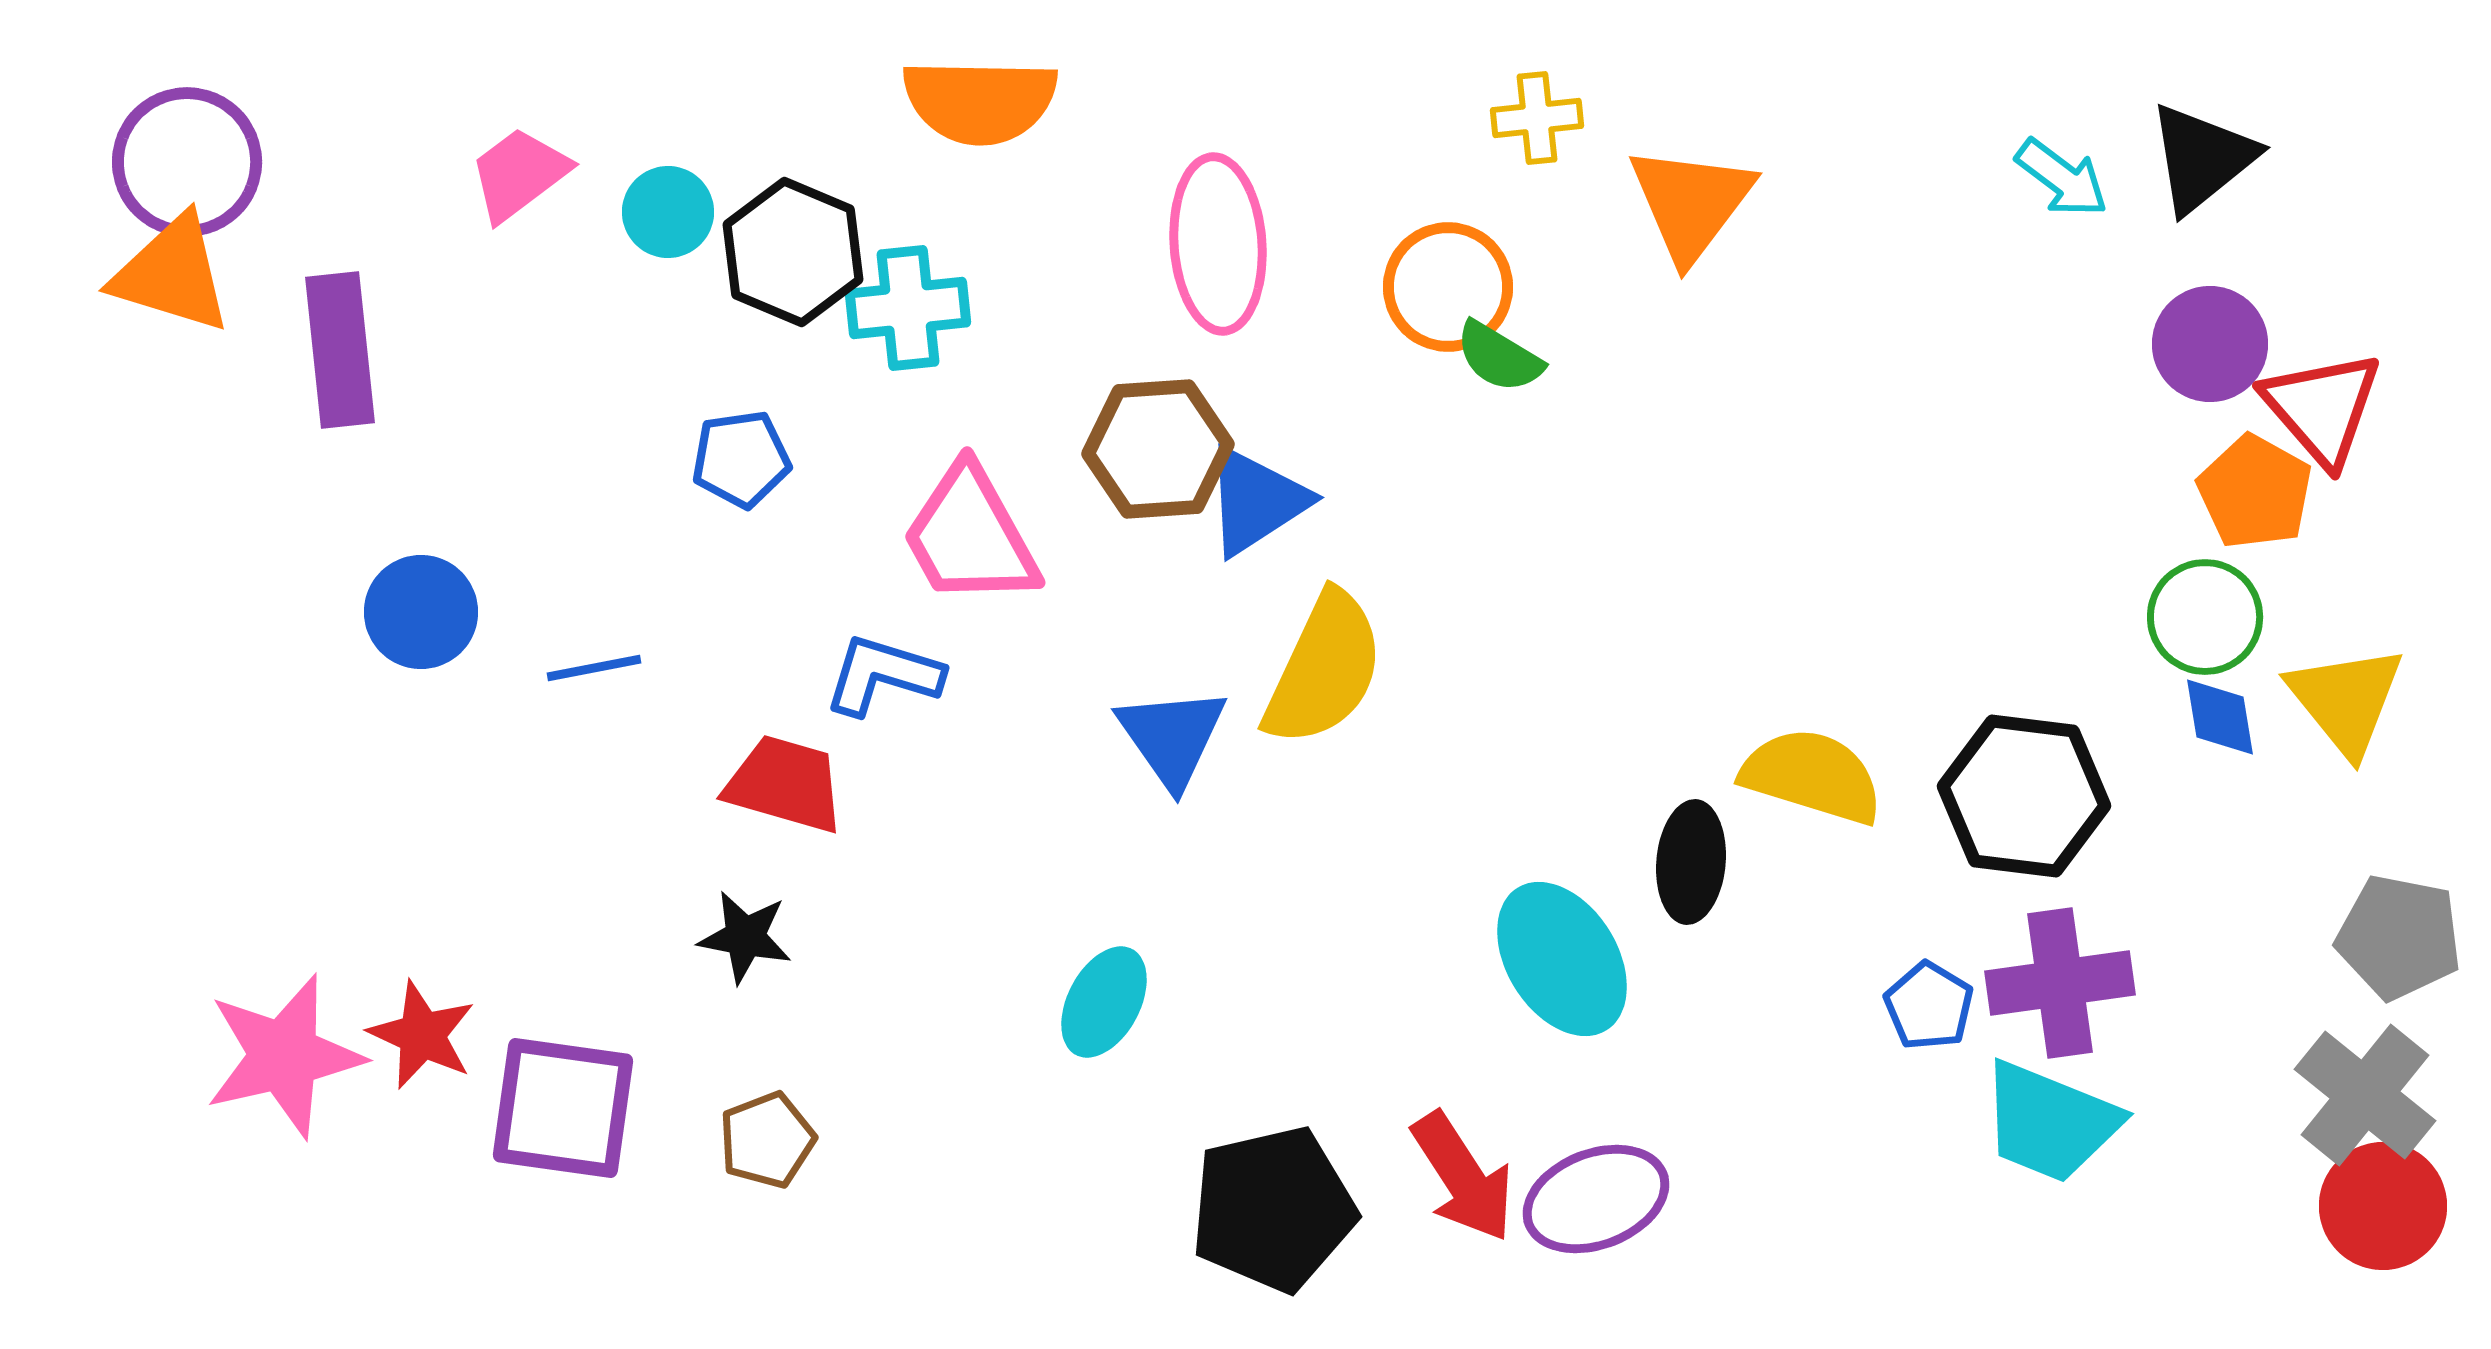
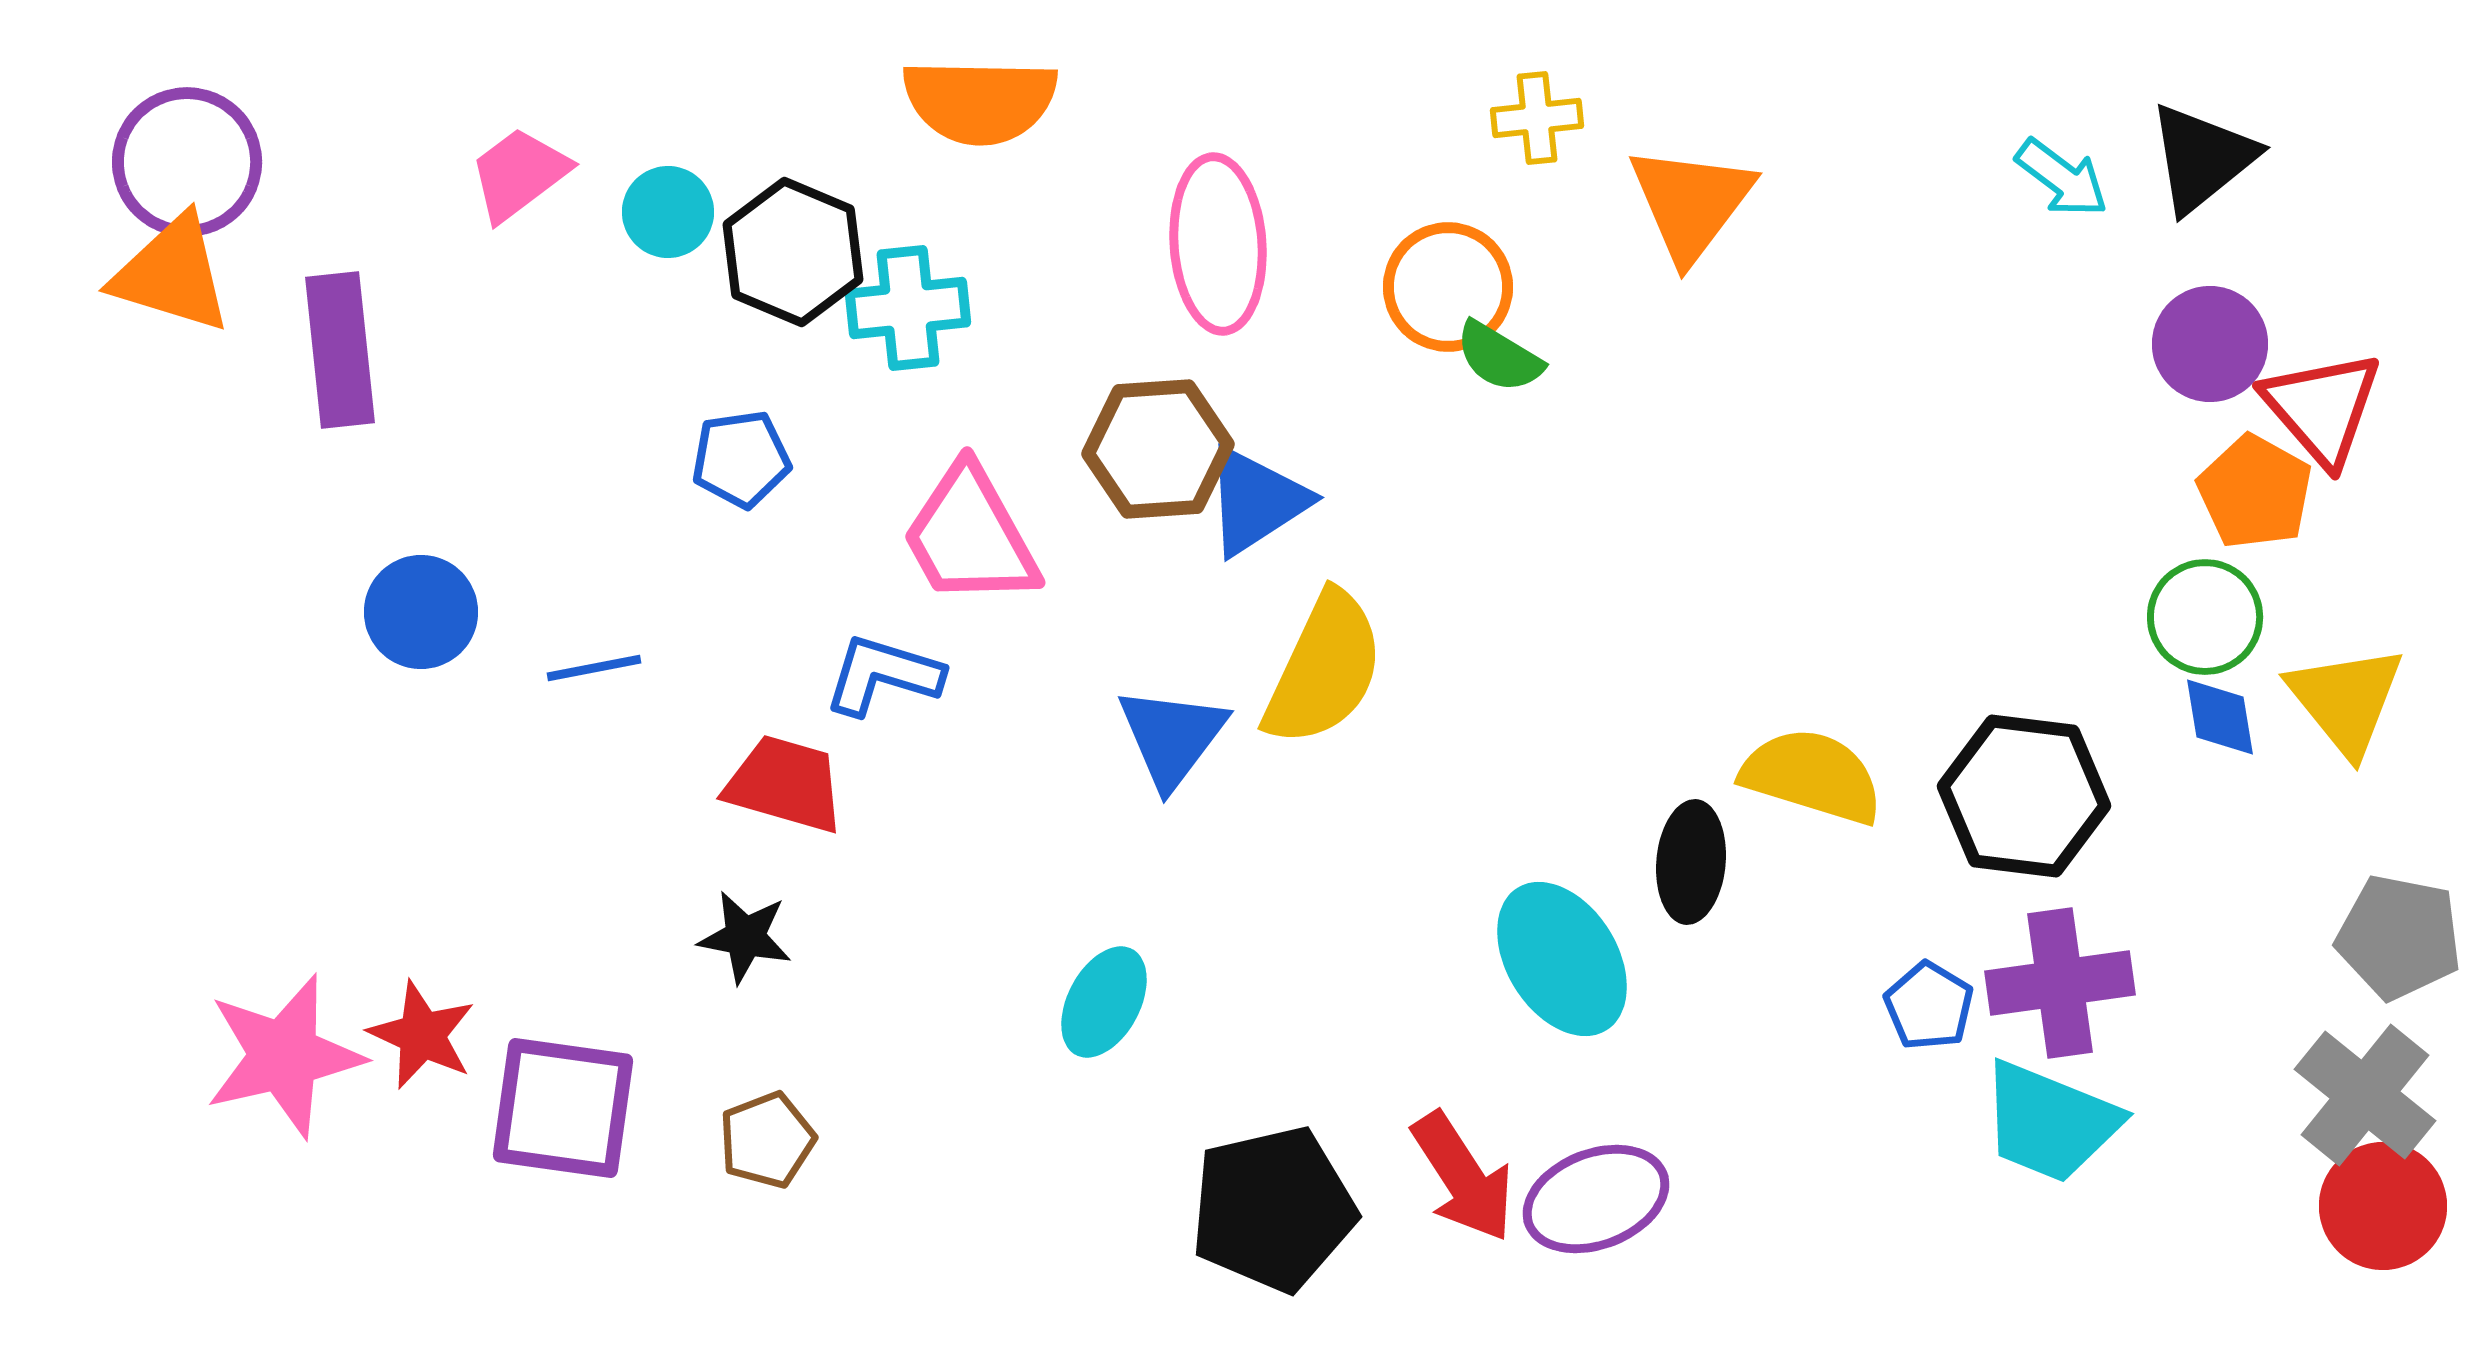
blue triangle at (1172, 737): rotated 12 degrees clockwise
